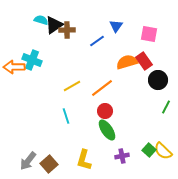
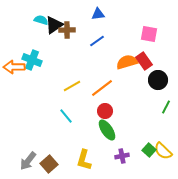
blue triangle: moved 18 px left, 12 px up; rotated 48 degrees clockwise
cyan line: rotated 21 degrees counterclockwise
